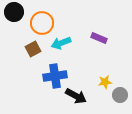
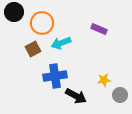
purple rectangle: moved 9 px up
yellow star: moved 1 px left, 2 px up
